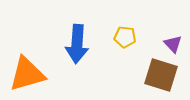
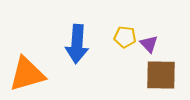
purple triangle: moved 24 px left
brown square: rotated 16 degrees counterclockwise
